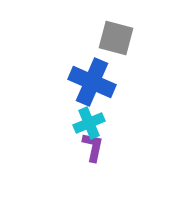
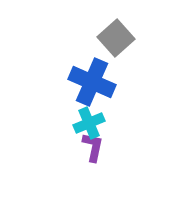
gray square: rotated 33 degrees clockwise
